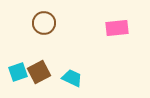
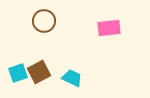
brown circle: moved 2 px up
pink rectangle: moved 8 px left
cyan square: moved 1 px down
